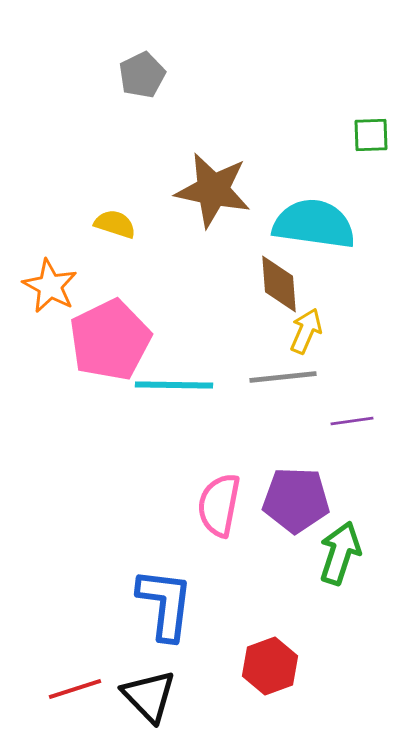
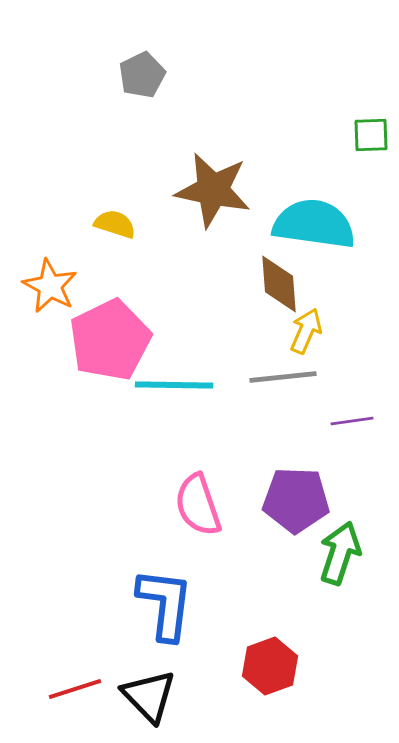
pink semicircle: moved 21 px left; rotated 30 degrees counterclockwise
